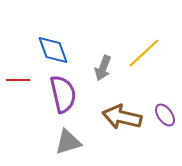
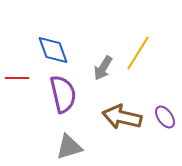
yellow line: moved 6 px left; rotated 15 degrees counterclockwise
gray arrow: rotated 10 degrees clockwise
red line: moved 1 px left, 2 px up
purple ellipse: moved 2 px down
gray triangle: moved 1 px right, 5 px down
